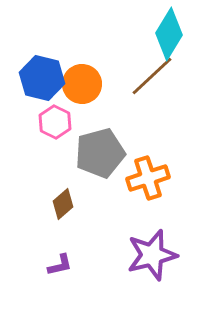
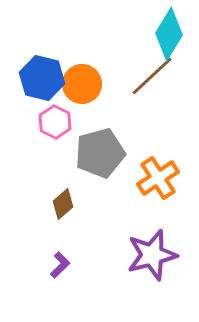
orange cross: moved 10 px right; rotated 15 degrees counterclockwise
purple L-shape: rotated 32 degrees counterclockwise
